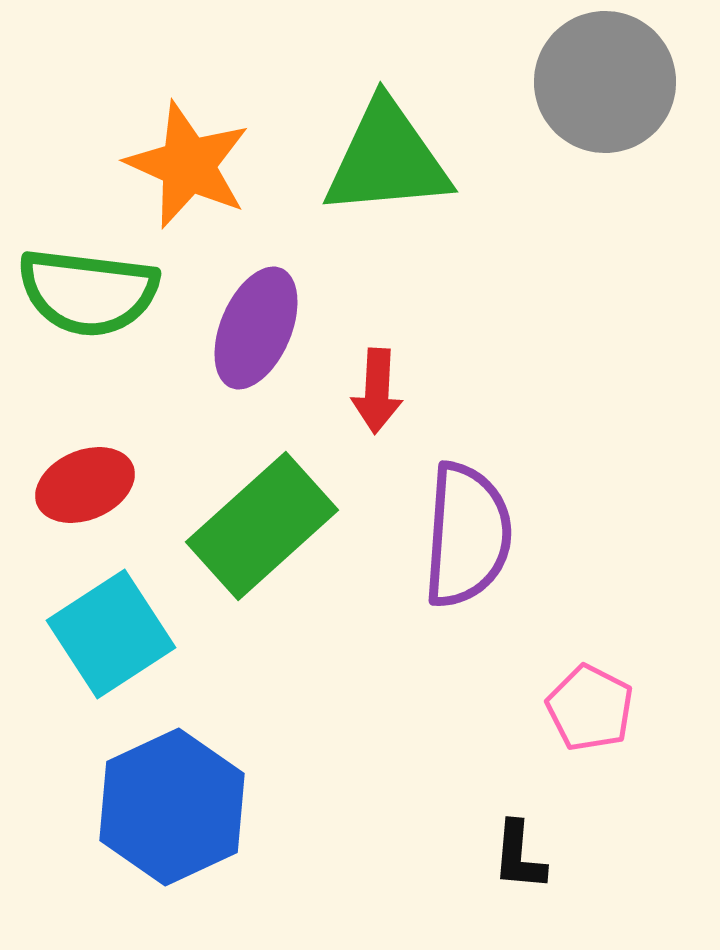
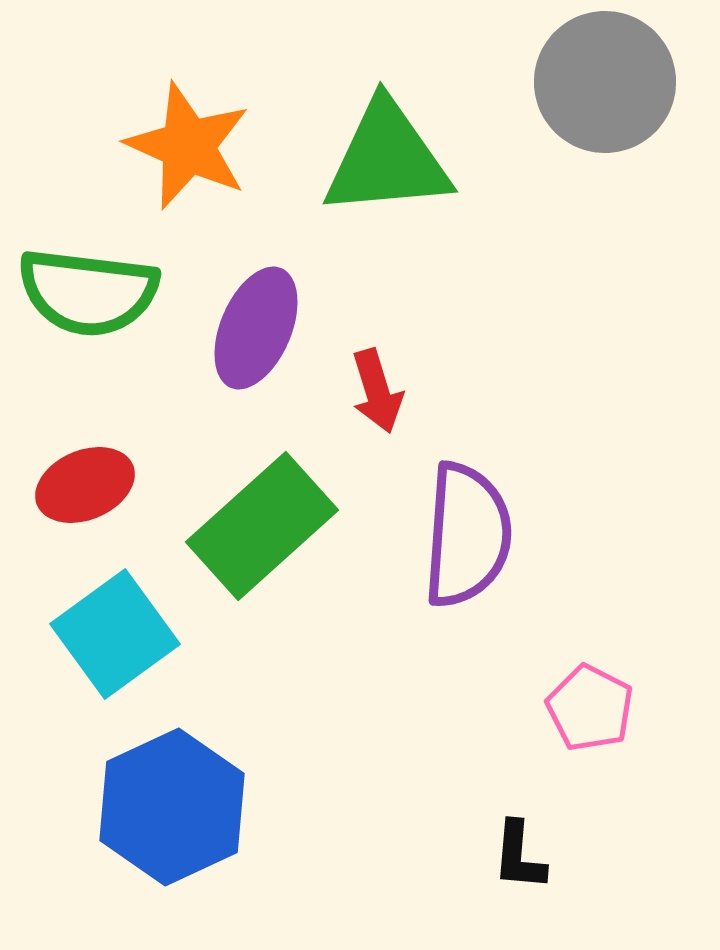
orange star: moved 19 px up
red arrow: rotated 20 degrees counterclockwise
cyan square: moved 4 px right; rotated 3 degrees counterclockwise
